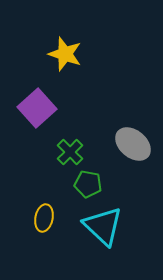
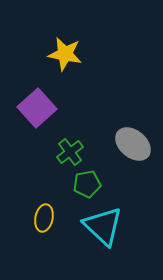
yellow star: rotated 8 degrees counterclockwise
green cross: rotated 8 degrees clockwise
green pentagon: moved 1 px left; rotated 20 degrees counterclockwise
